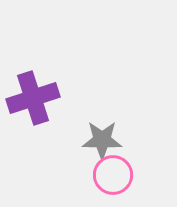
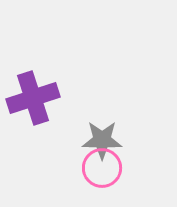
pink circle: moved 11 px left, 7 px up
